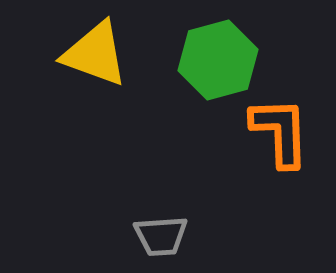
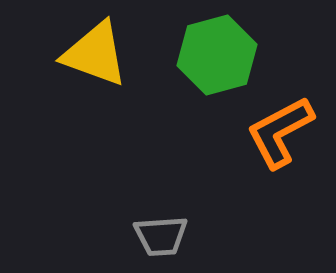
green hexagon: moved 1 px left, 5 px up
orange L-shape: rotated 116 degrees counterclockwise
